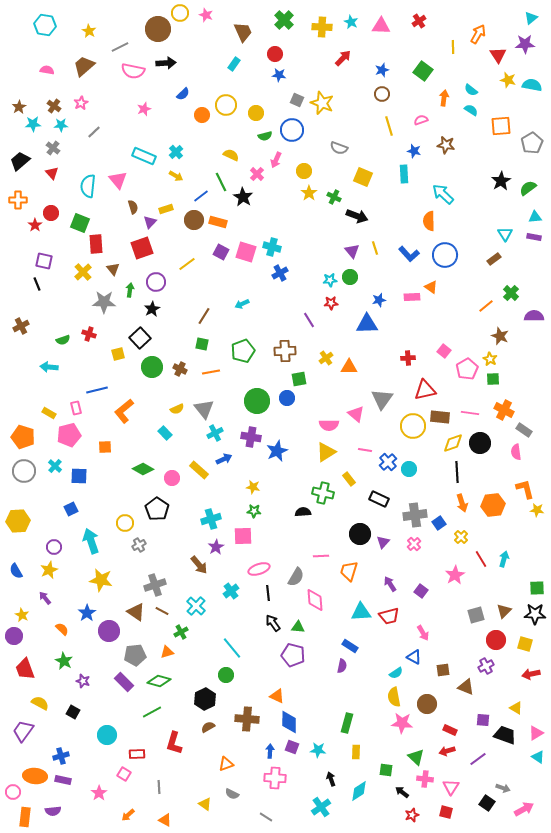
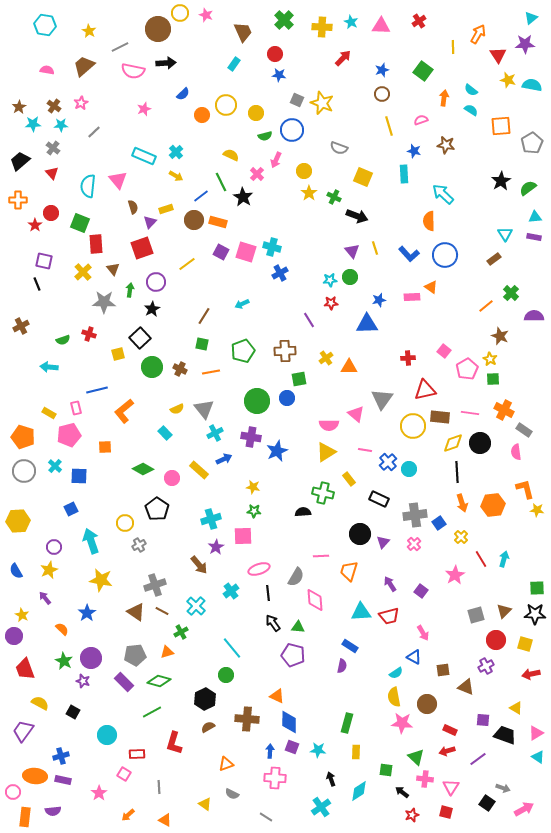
purple circle at (109, 631): moved 18 px left, 27 px down
